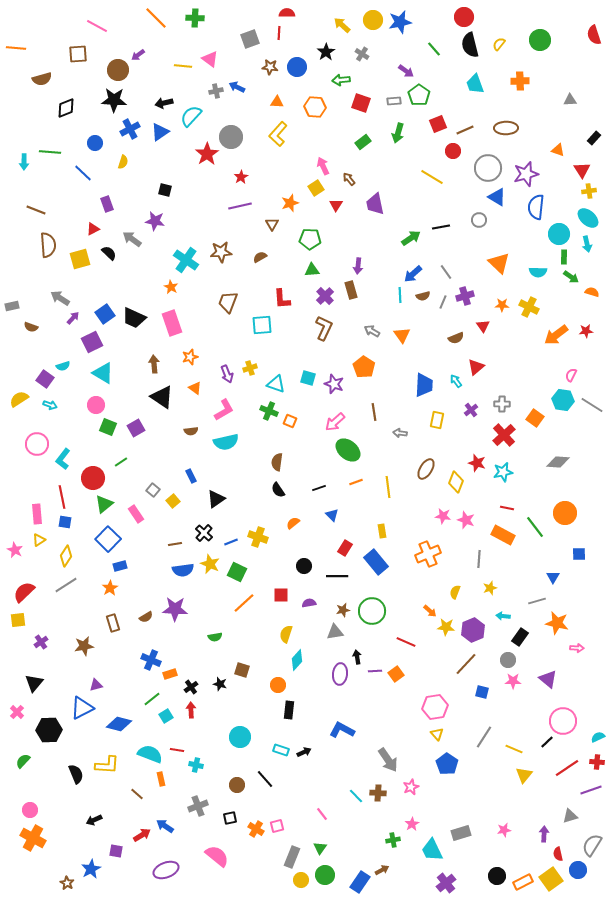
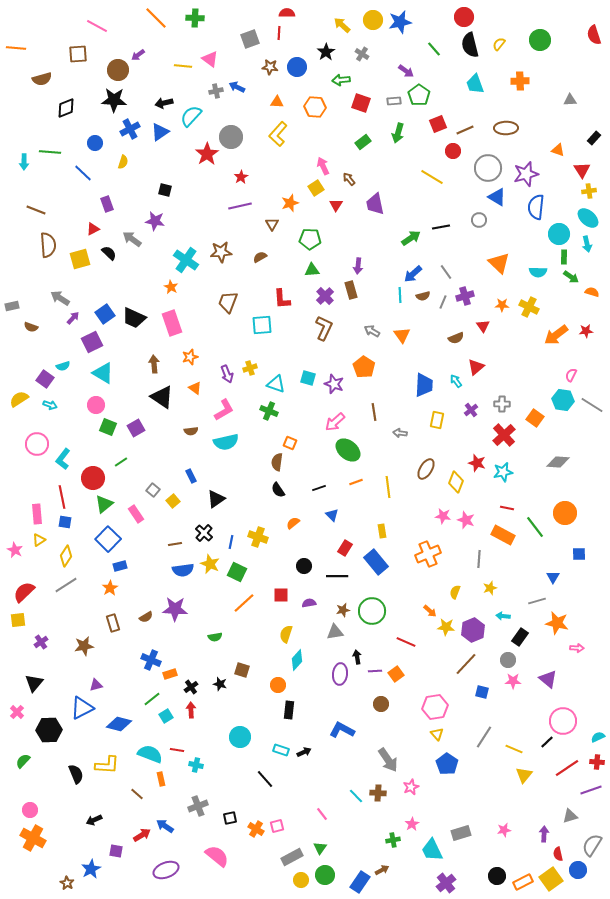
orange square at (290, 421): moved 22 px down
blue line at (231, 542): rotated 56 degrees counterclockwise
brown circle at (237, 785): moved 144 px right, 81 px up
gray rectangle at (292, 857): rotated 40 degrees clockwise
